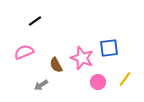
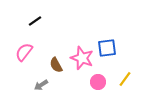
blue square: moved 2 px left
pink semicircle: rotated 30 degrees counterclockwise
